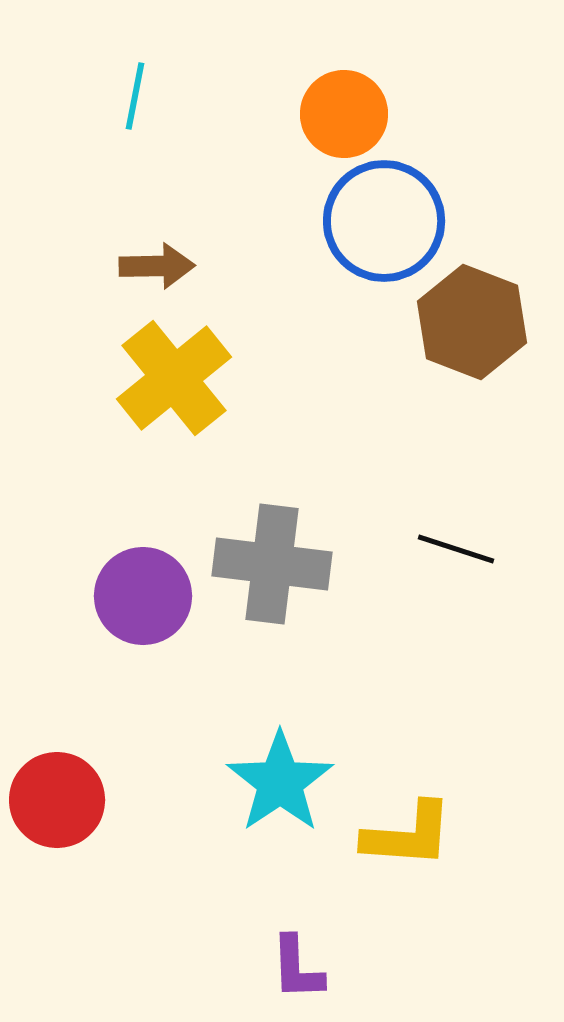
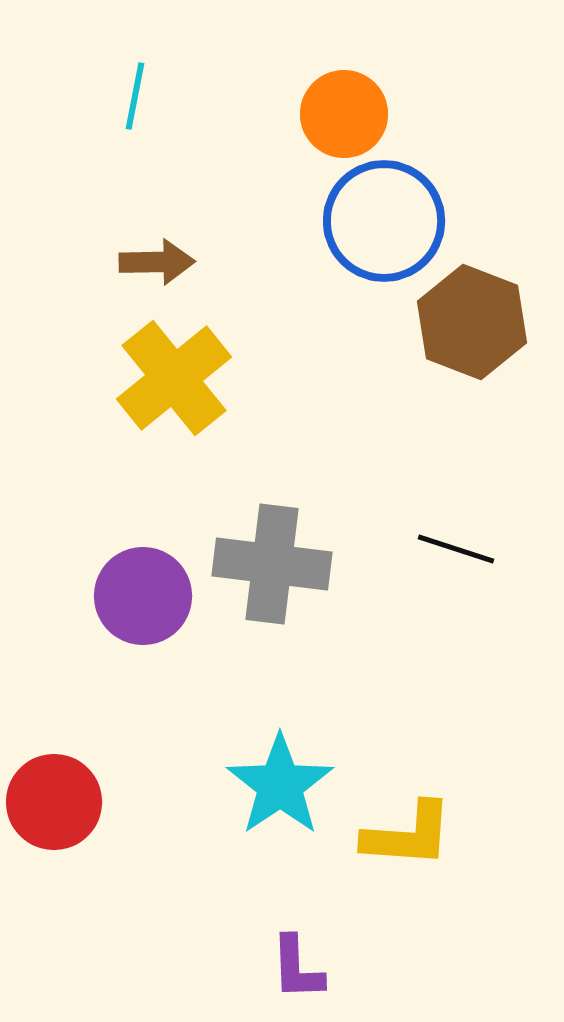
brown arrow: moved 4 px up
cyan star: moved 3 px down
red circle: moved 3 px left, 2 px down
